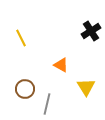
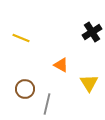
black cross: moved 1 px right, 1 px down
yellow line: rotated 42 degrees counterclockwise
yellow triangle: moved 3 px right, 4 px up
